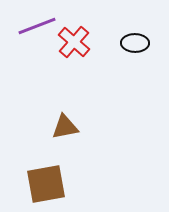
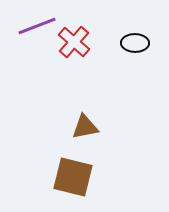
brown triangle: moved 20 px right
brown square: moved 27 px right, 7 px up; rotated 24 degrees clockwise
